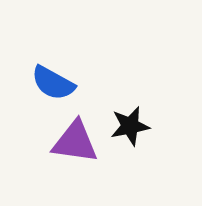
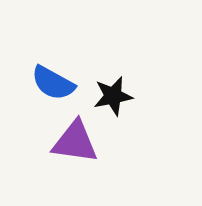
black star: moved 17 px left, 30 px up
